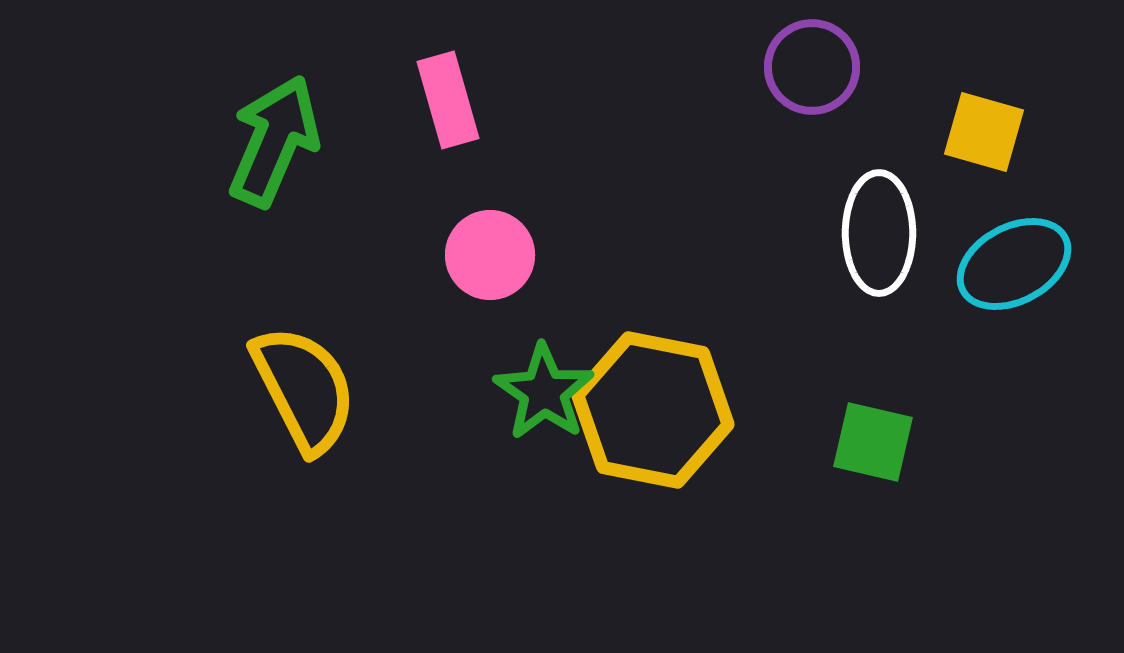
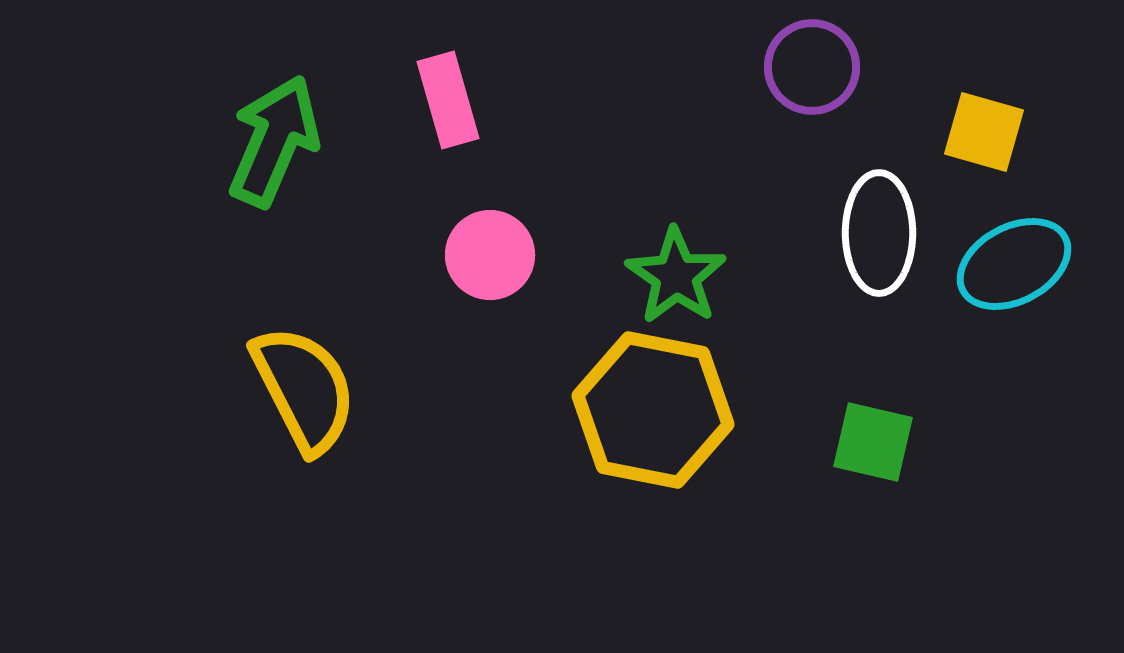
green star: moved 132 px right, 116 px up
